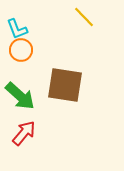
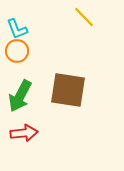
orange circle: moved 4 px left, 1 px down
brown square: moved 3 px right, 5 px down
green arrow: rotated 76 degrees clockwise
red arrow: rotated 44 degrees clockwise
